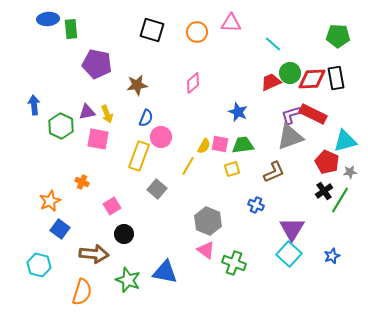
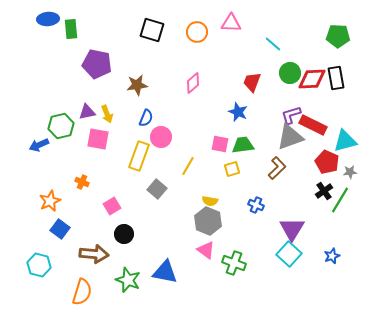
red trapezoid at (271, 82): moved 19 px left; rotated 45 degrees counterclockwise
blue arrow at (34, 105): moved 5 px right, 40 px down; rotated 108 degrees counterclockwise
red rectangle at (313, 114): moved 11 px down
green hexagon at (61, 126): rotated 20 degrees clockwise
yellow semicircle at (204, 146): moved 6 px right, 55 px down; rotated 70 degrees clockwise
brown L-shape at (274, 172): moved 3 px right, 4 px up; rotated 20 degrees counterclockwise
